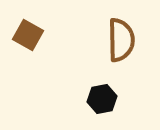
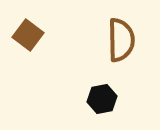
brown square: rotated 8 degrees clockwise
